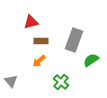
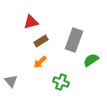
brown rectangle: rotated 32 degrees counterclockwise
orange arrow: moved 1 px right, 1 px down
green cross: rotated 21 degrees counterclockwise
